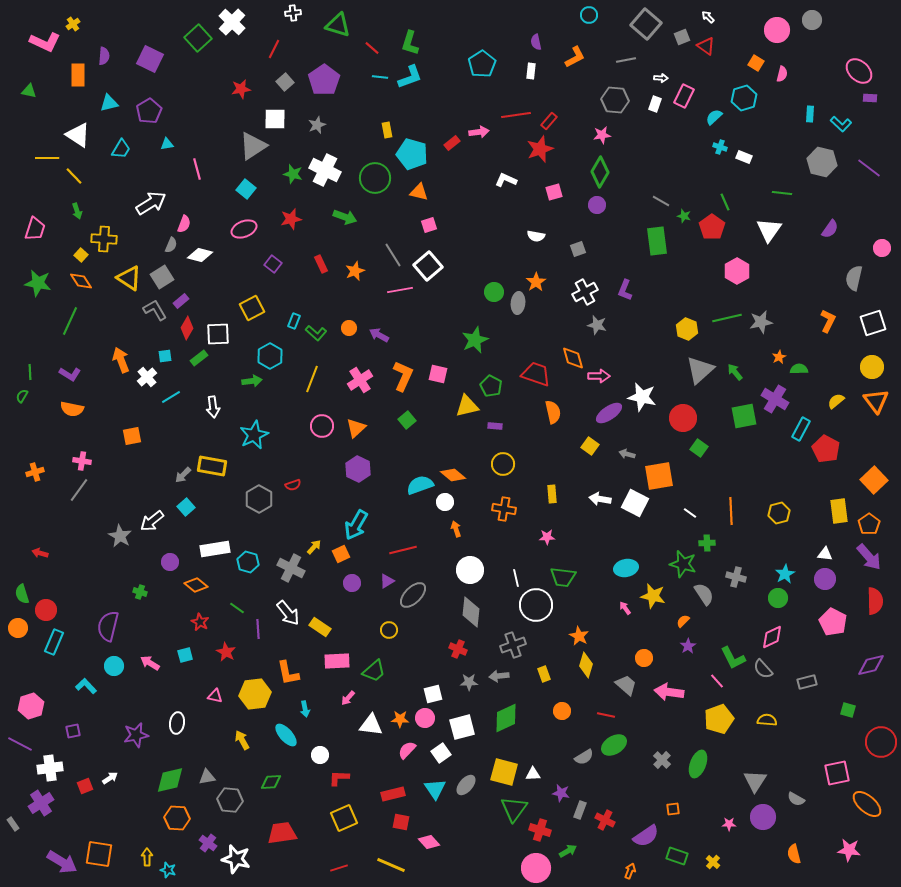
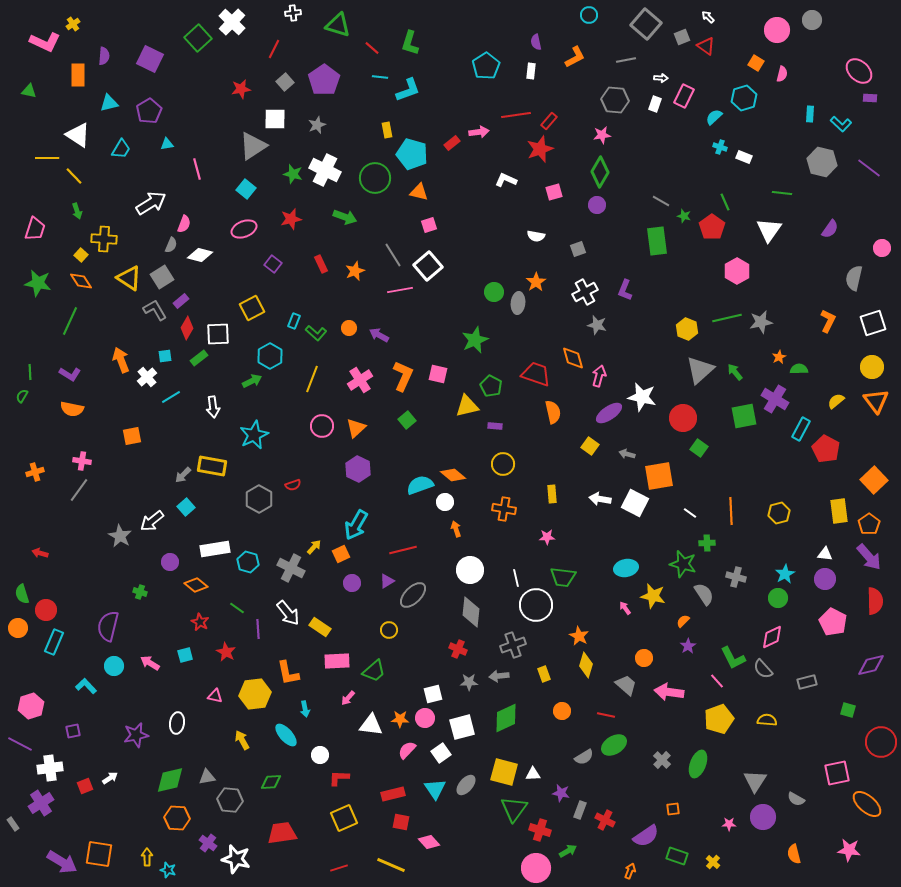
cyan pentagon at (482, 64): moved 4 px right, 2 px down
cyan L-shape at (410, 77): moved 2 px left, 13 px down
pink arrow at (599, 376): rotated 75 degrees counterclockwise
green arrow at (252, 381): rotated 18 degrees counterclockwise
